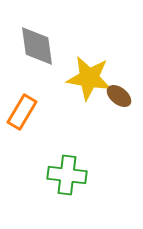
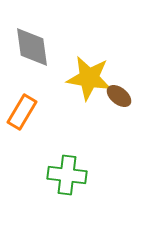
gray diamond: moved 5 px left, 1 px down
